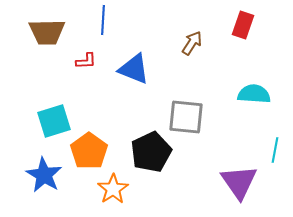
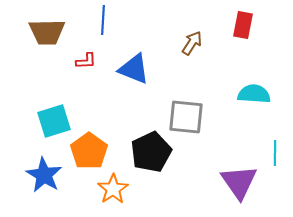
red rectangle: rotated 8 degrees counterclockwise
cyan line: moved 3 px down; rotated 10 degrees counterclockwise
